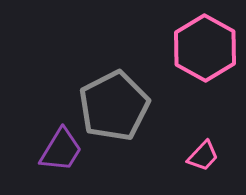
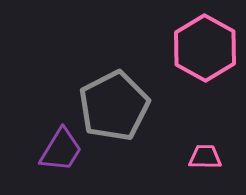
pink trapezoid: moved 2 px right, 1 px down; rotated 132 degrees counterclockwise
